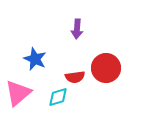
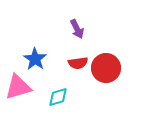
purple arrow: rotated 30 degrees counterclockwise
blue star: rotated 10 degrees clockwise
red semicircle: moved 3 px right, 14 px up
pink triangle: moved 6 px up; rotated 24 degrees clockwise
